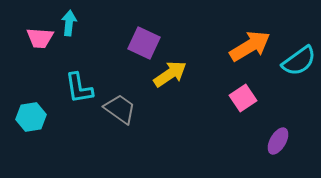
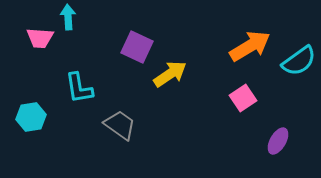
cyan arrow: moved 1 px left, 6 px up; rotated 10 degrees counterclockwise
purple square: moved 7 px left, 4 px down
gray trapezoid: moved 16 px down
